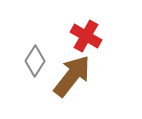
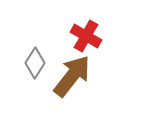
gray diamond: moved 2 px down
